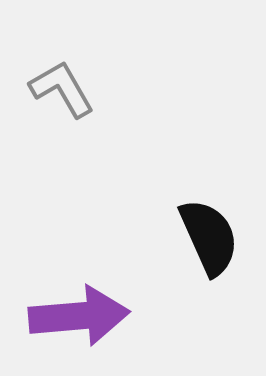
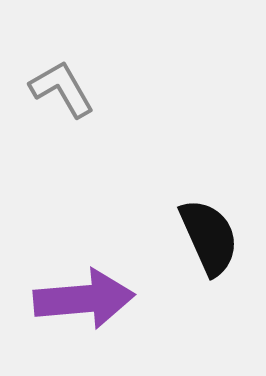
purple arrow: moved 5 px right, 17 px up
